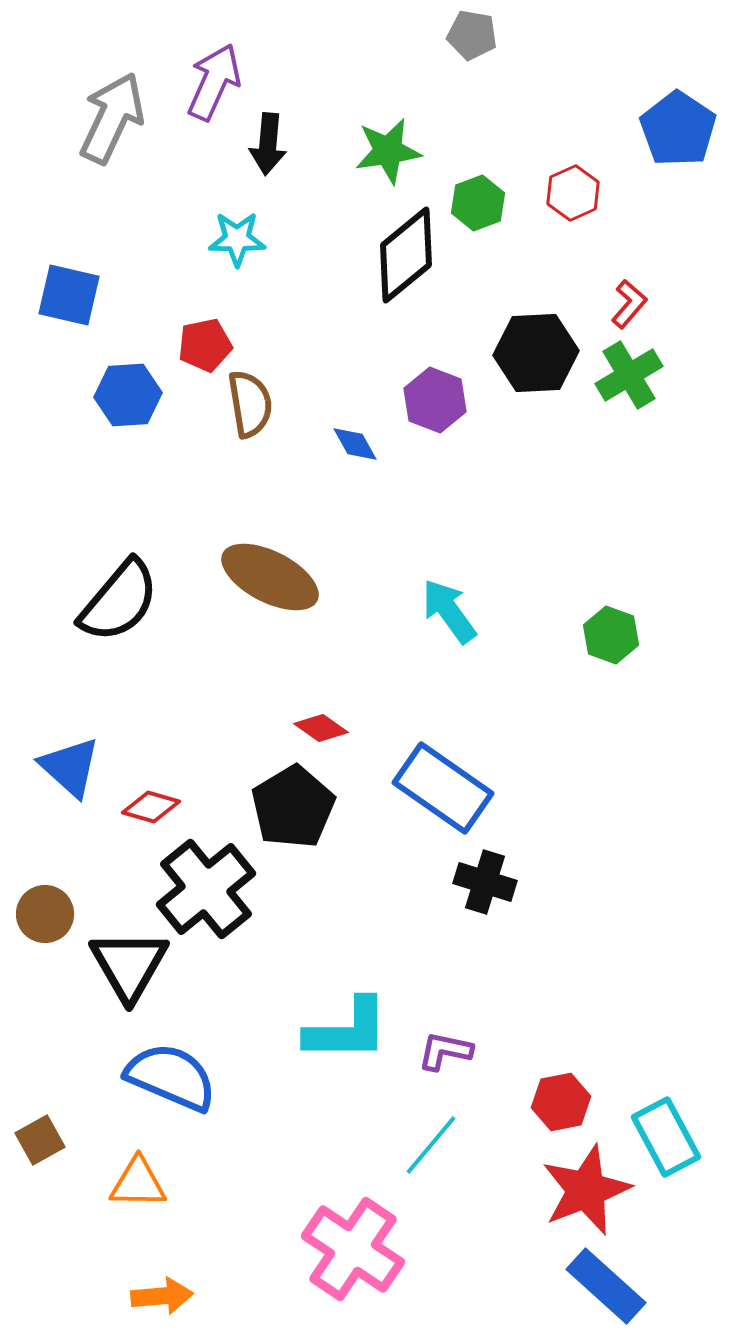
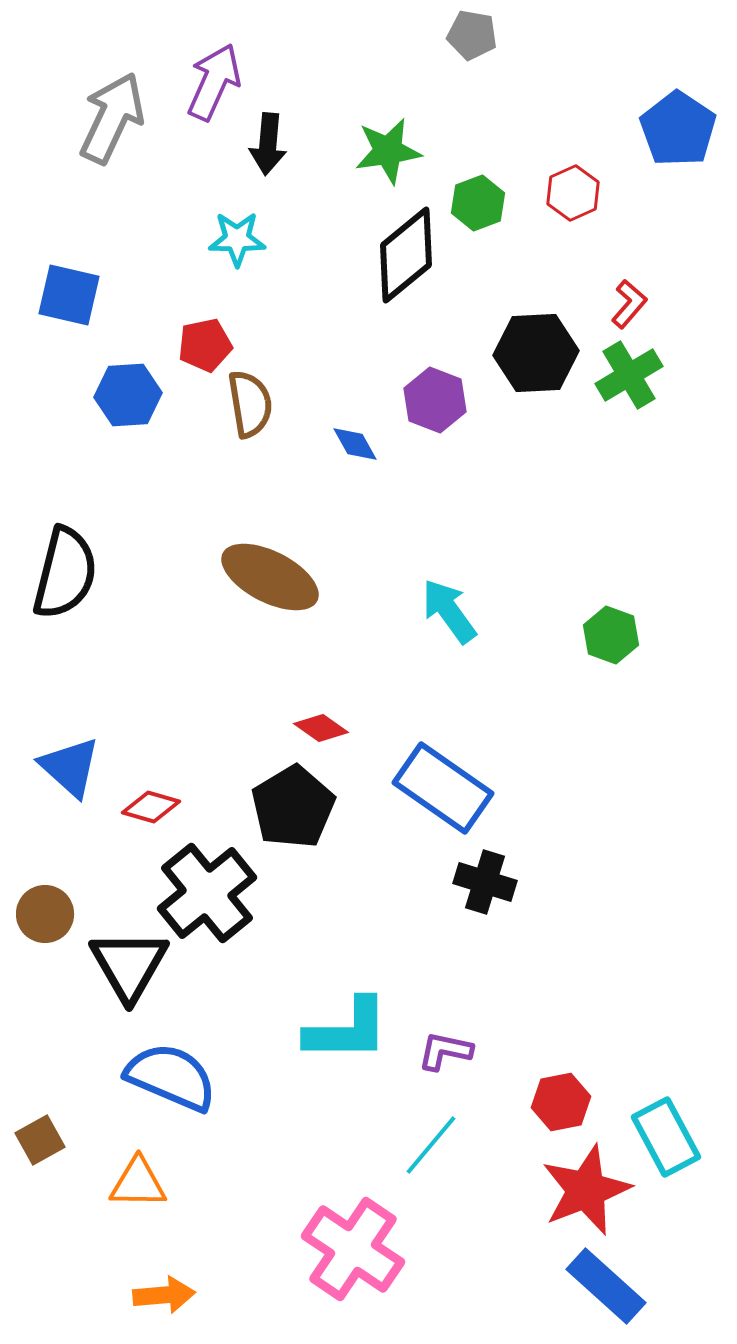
black semicircle at (119, 601): moved 54 px left, 28 px up; rotated 26 degrees counterclockwise
black cross at (206, 889): moved 1 px right, 4 px down
orange arrow at (162, 1296): moved 2 px right, 1 px up
